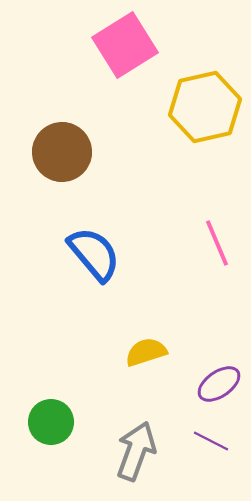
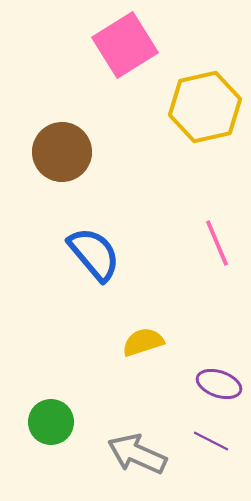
yellow semicircle: moved 3 px left, 10 px up
purple ellipse: rotated 54 degrees clockwise
gray arrow: moved 1 px right, 3 px down; rotated 86 degrees counterclockwise
